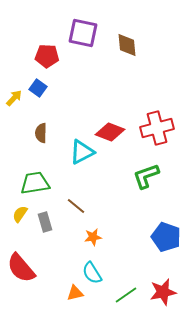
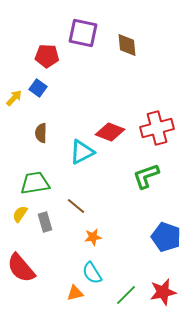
green line: rotated 10 degrees counterclockwise
